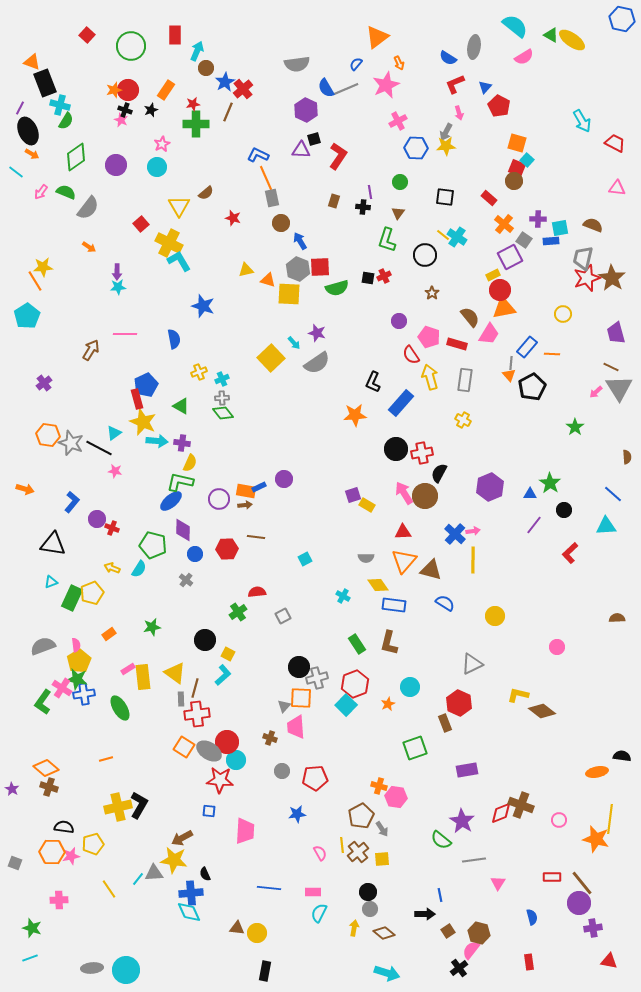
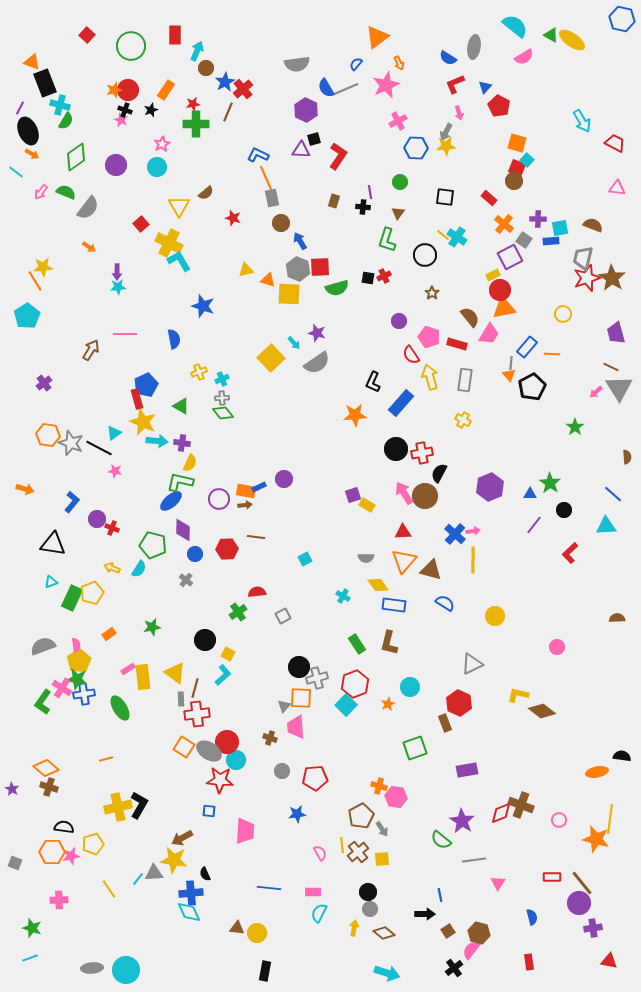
black cross at (459, 968): moved 5 px left
